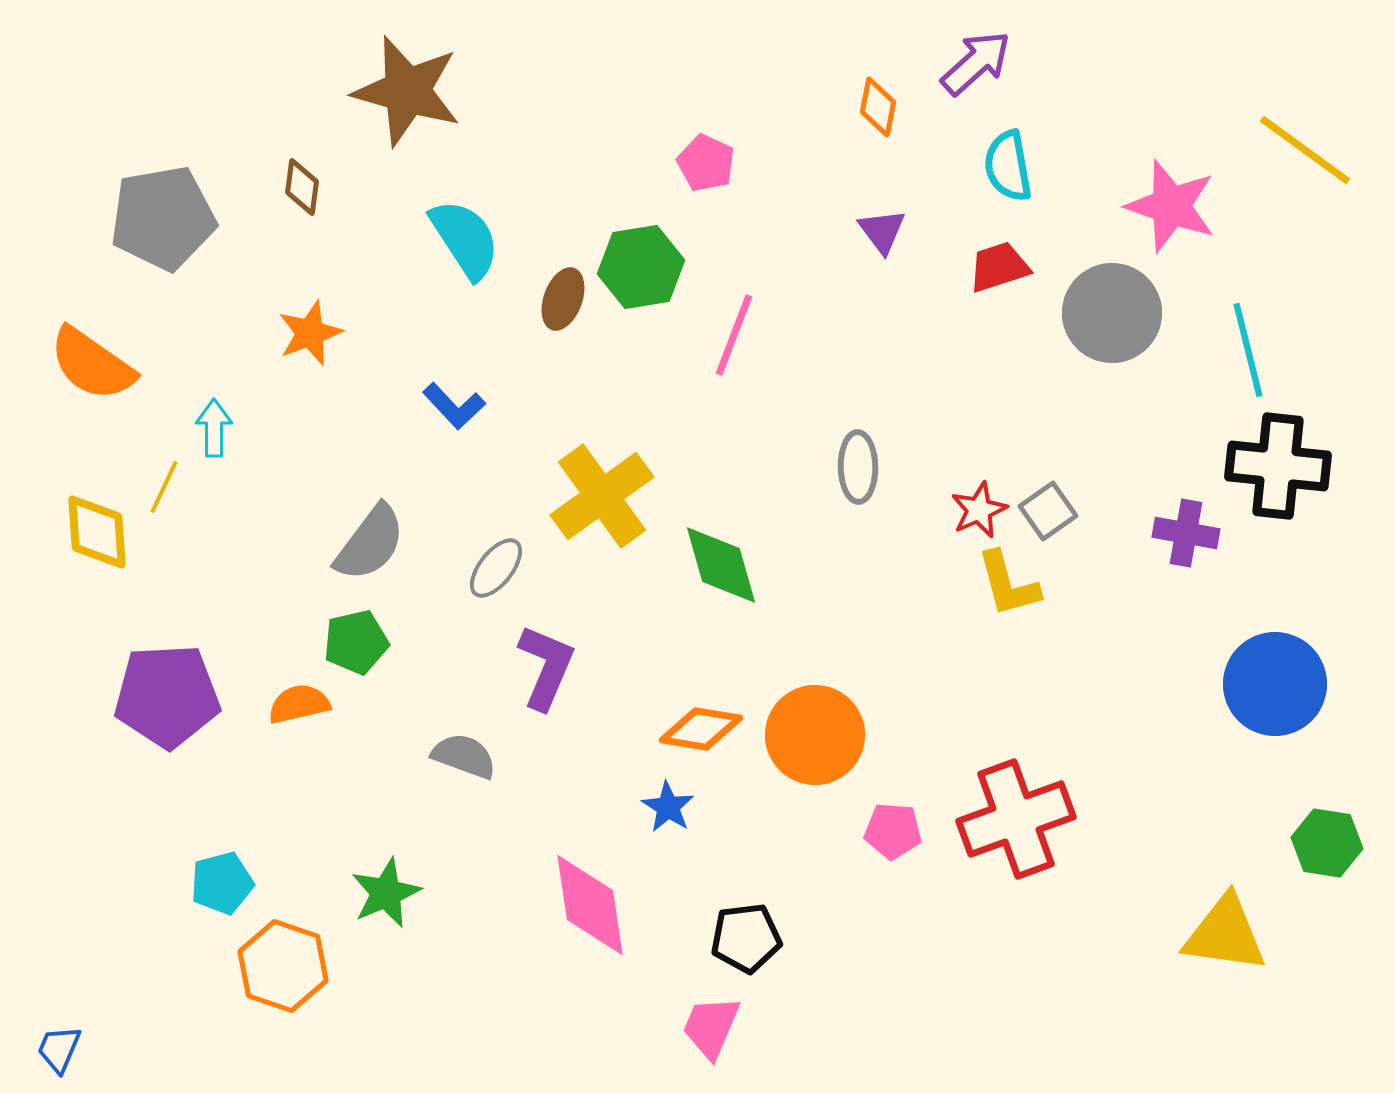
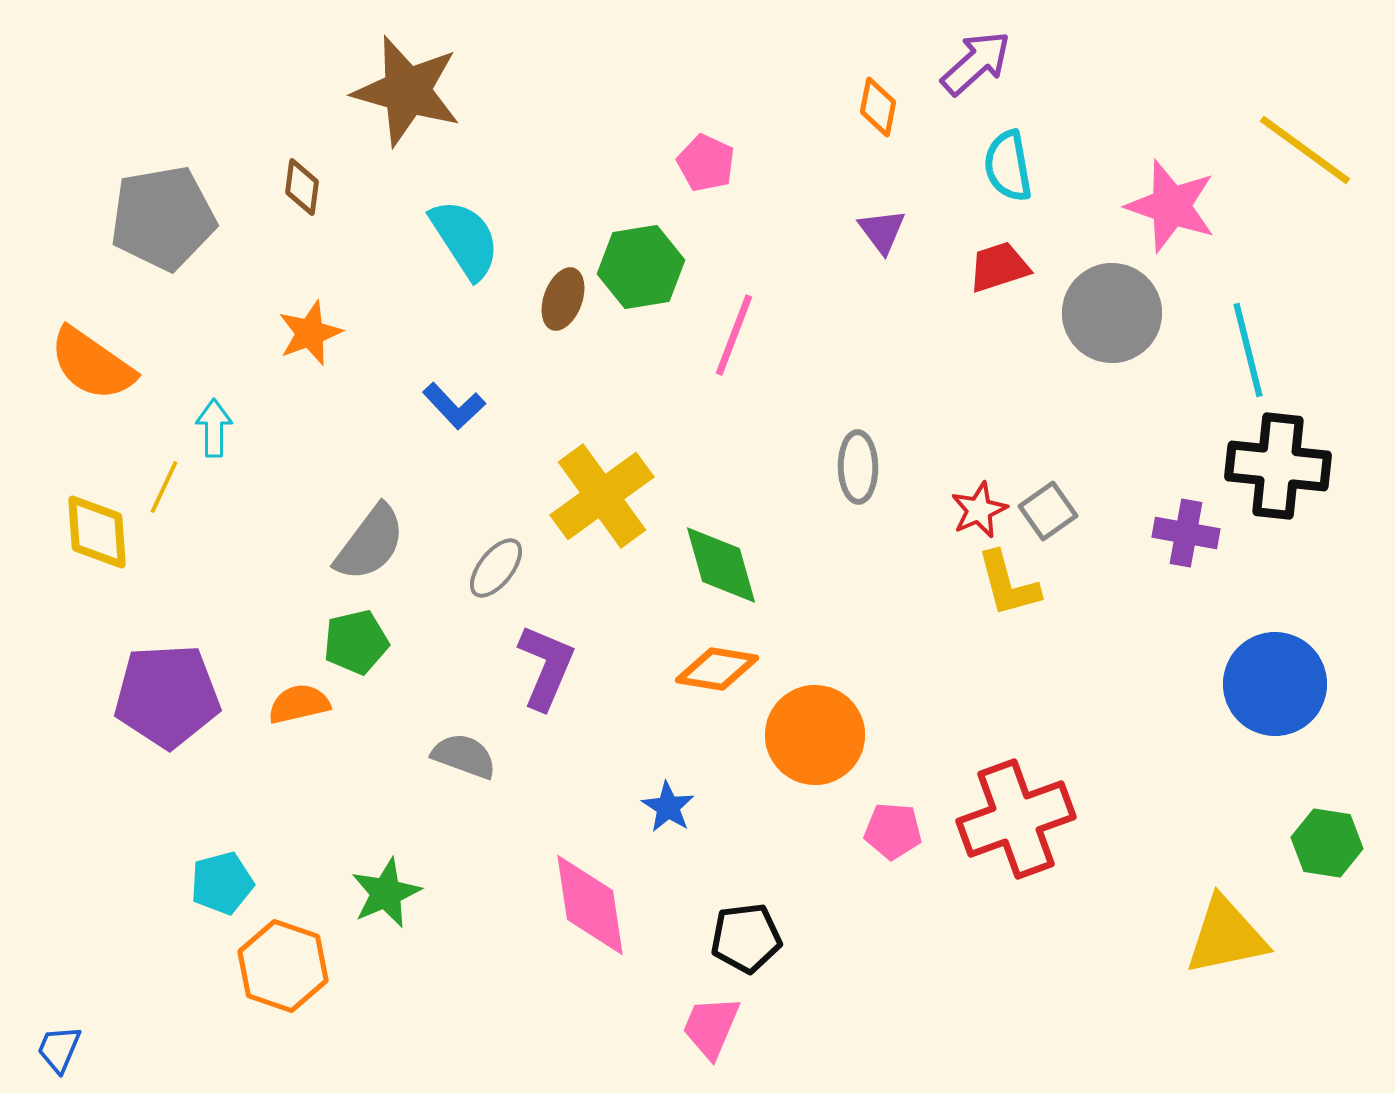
orange diamond at (701, 729): moved 16 px right, 60 px up
yellow triangle at (1225, 934): moved 1 px right, 2 px down; rotated 20 degrees counterclockwise
